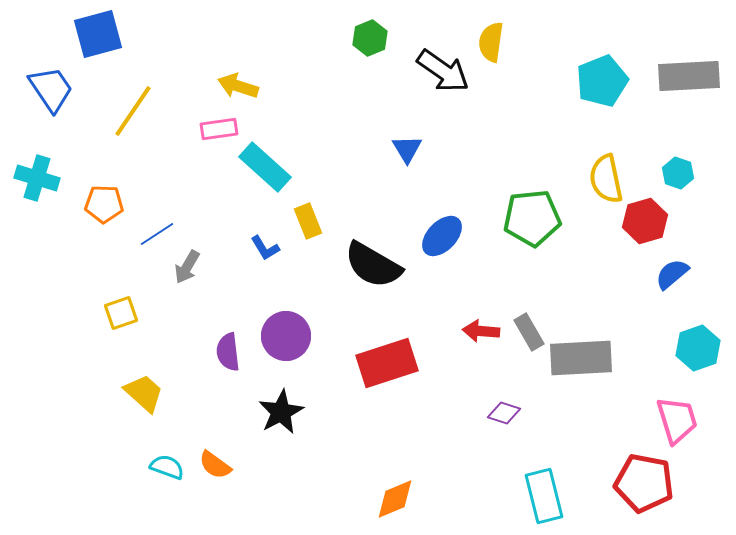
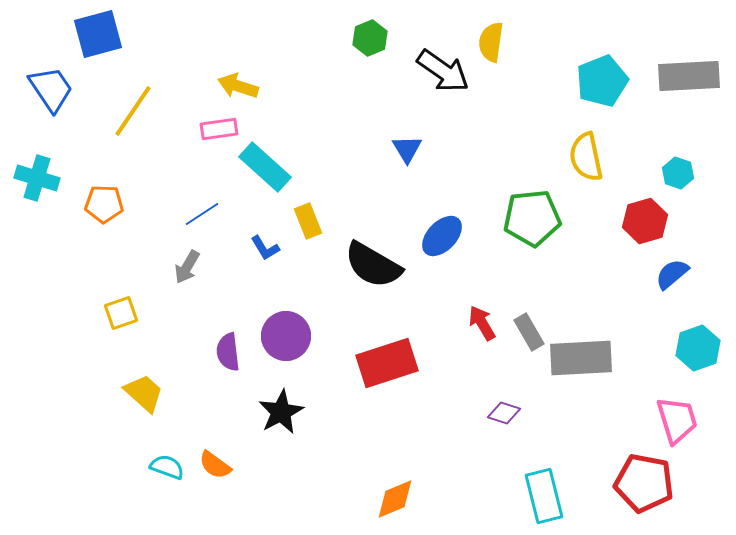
yellow semicircle at (606, 179): moved 20 px left, 22 px up
blue line at (157, 234): moved 45 px right, 20 px up
red arrow at (481, 331): moved 1 px right, 8 px up; rotated 54 degrees clockwise
